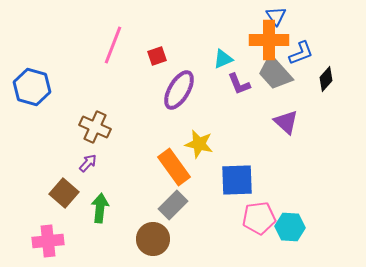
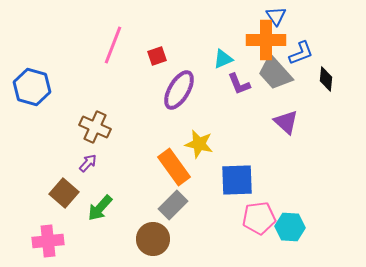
orange cross: moved 3 px left
black diamond: rotated 35 degrees counterclockwise
green arrow: rotated 144 degrees counterclockwise
